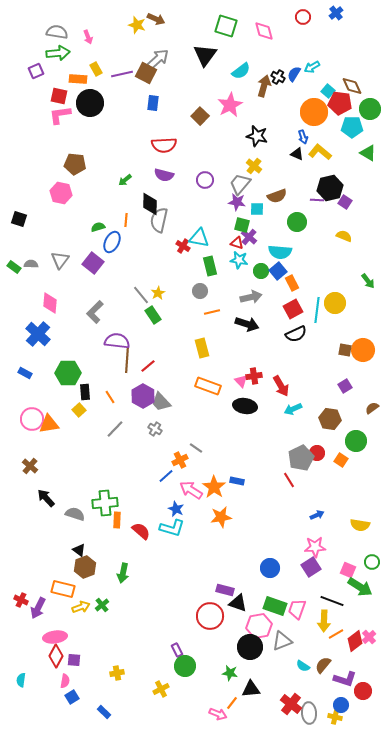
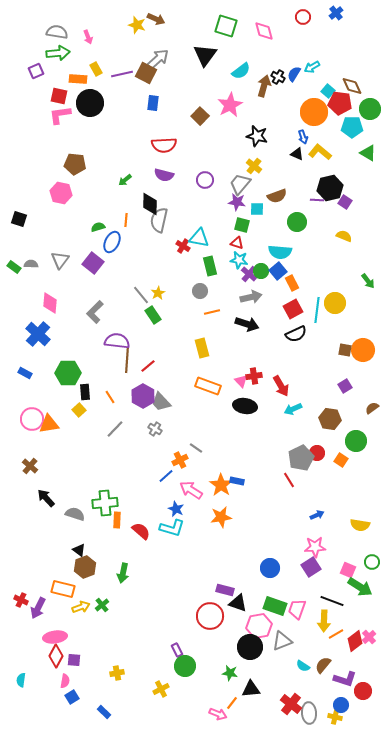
purple cross at (249, 237): moved 37 px down
orange star at (214, 487): moved 7 px right, 2 px up
